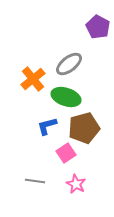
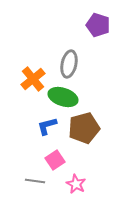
purple pentagon: moved 2 px up; rotated 10 degrees counterclockwise
gray ellipse: rotated 40 degrees counterclockwise
green ellipse: moved 3 px left
pink square: moved 11 px left, 7 px down
